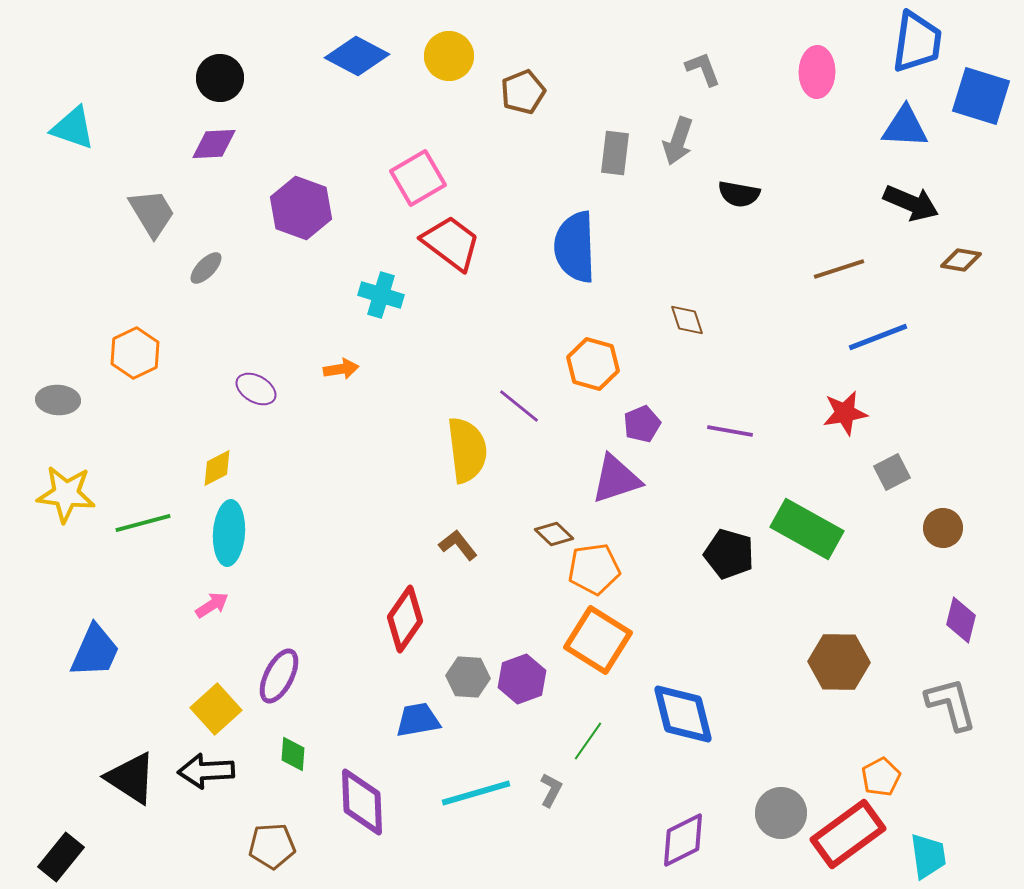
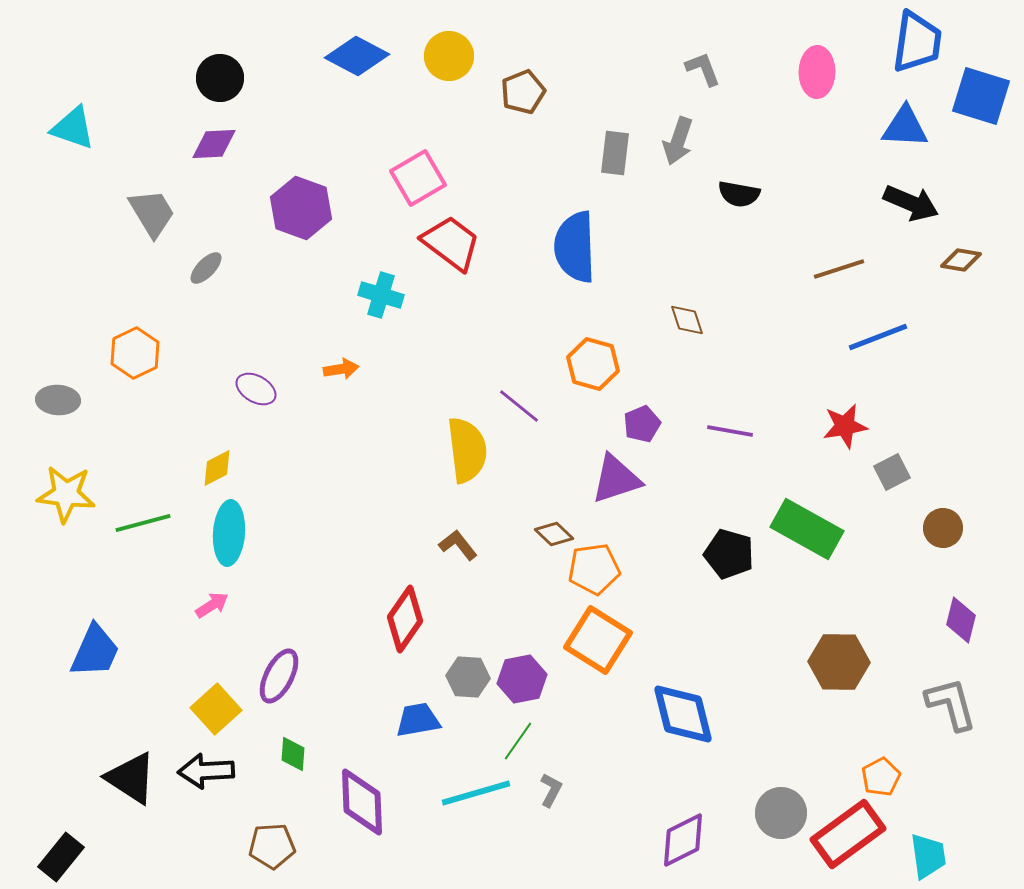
red star at (845, 413): moved 13 px down
purple hexagon at (522, 679): rotated 9 degrees clockwise
green line at (588, 741): moved 70 px left
